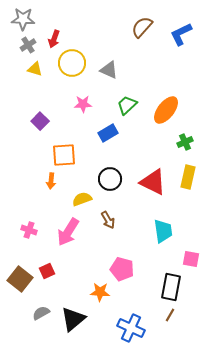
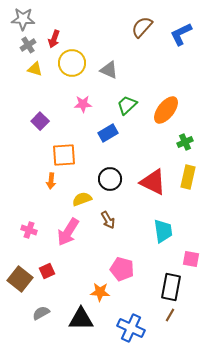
black triangle: moved 8 px right; rotated 40 degrees clockwise
